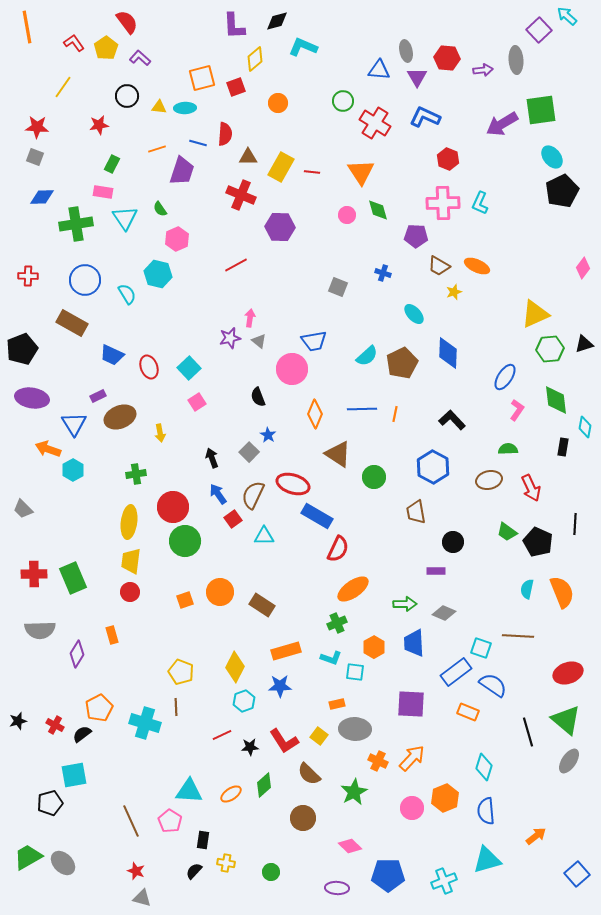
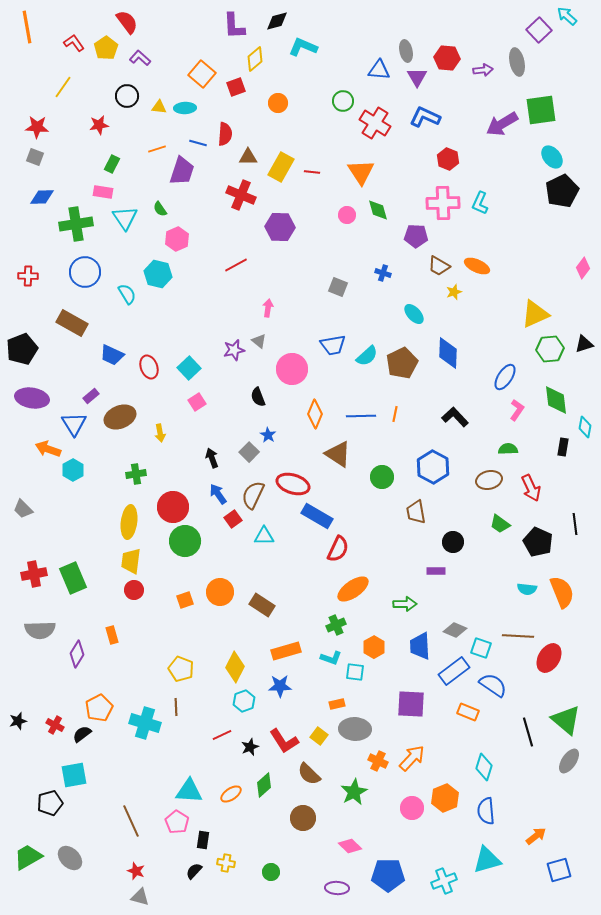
gray ellipse at (516, 60): moved 1 px right, 2 px down; rotated 8 degrees counterclockwise
orange square at (202, 78): moved 4 px up; rotated 36 degrees counterclockwise
blue circle at (85, 280): moved 8 px up
pink arrow at (250, 318): moved 18 px right, 10 px up
purple star at (230, 338): moved 4 px right, 12 px down
blue trapezoid at (314, 341): moved 19 px right, 4 px down
purple rectangle at (98, 396): moved 7 px left; rotated 14 degrees counterclockwise
blue line at (362, 409): moved 1 px left, 7 px down
black L-shape at (452, 420): moved 3 px right, 3 px up
green circle at (374, 477): moved 8 px right
black line at (575, 524): rotated 10 degrees counterclockwise
green trapezoid at (507, 532): moved 7 px left, 8 px up
red cross at (34, 574): rotated 10 degrees counterclockwise
cyan semicircle at (527, 589): rotated 96 degrees counterclockwise
red circle at (130, 592): moved 4 px right, 2 px up
gray diamond at (444, 613): moved 11 px right, 17 px down
green cross at (337, 623): moved 1 px left, 2 px down
blue trapezoid at (414, 643): moved 6 px right, 3 px down
yellow pentagon at (181, 672): moved 3 px up
blue rectangle at (456, 672): moved 2 px left, 1 px up
red ellipse at (568, 673): moved 19 px left, 15 px up; rotated 40 degrees counterclockwise
black star at (250, 747): rotated 18 degrees counterclockwise
pink pentagon at (170, 821): moved 7 px right, 1 px down
gray ellipse at (63, 863): moved 7 px right, 5 px up
blue square at (577, 874): moved 18 px left, 4 px up; rotated 25 degrees clockwise
gray triangle at (142, 898): moved 2 px left, 1 px up
